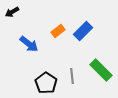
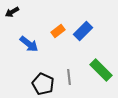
gray line: moved 3 px left, 1 px down
black pentagon: moved 3 px left, 1 px down; rotated 10 degrees counterclockwise
